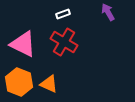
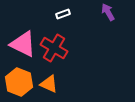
red cross: moved 10 px left, 6 px down
